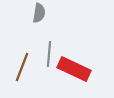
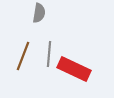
brown line: moved 1 px right, 11 px up
